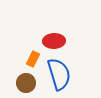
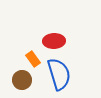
orange rectangle: rotated 63 degrees counterclockwise
brown circle: moved 4 px left, 3 px up
